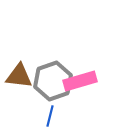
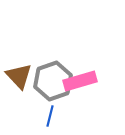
brown triangle: rotated 40 degrees clockwise
